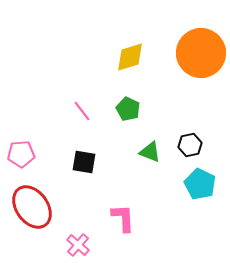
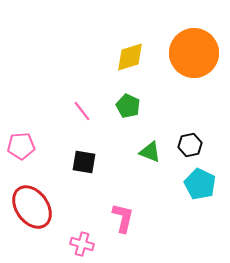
orange circle: moved 7 px left
green pentagon: moved 3 px up
pink pentagon: moved 8 px up
pink L-shape: rotated 16 degrees clockwise
pink cross: moved 4 px right, 1 px up; rotated 25 degrees counterclockwise
